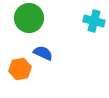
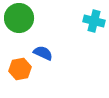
green circle: moved 10 px left
